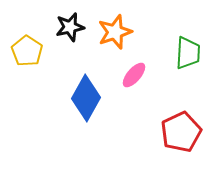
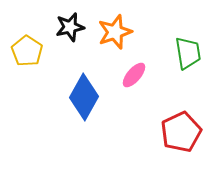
green trapezoid: rotated 12 degrees counterclockwise
blue diamond: moved 2 px left, 1 px up
